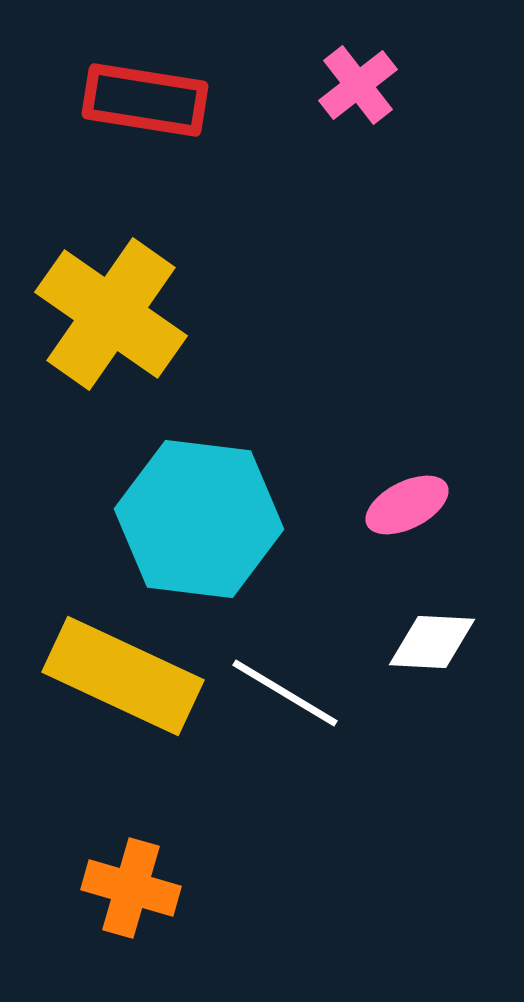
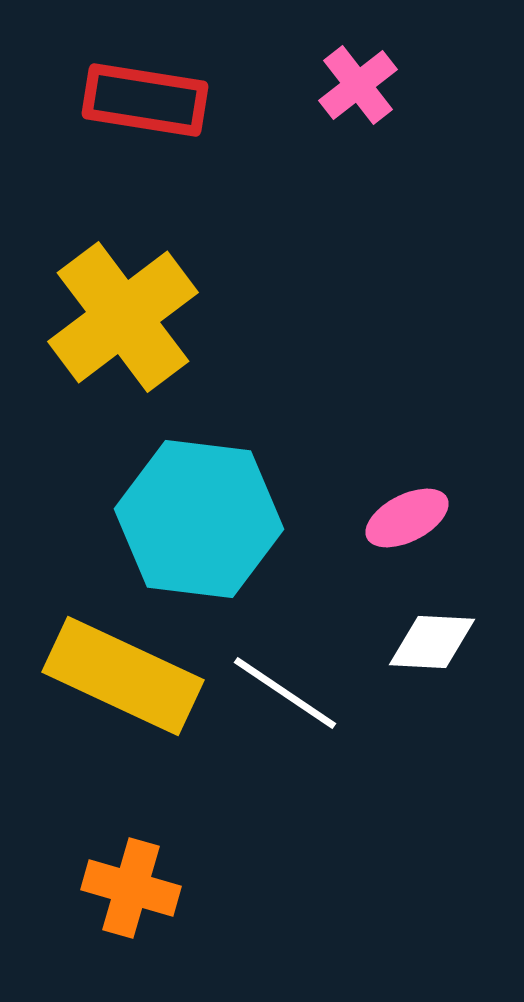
yellow cross: moved 12 px right, 3 px down; rotated 18 degrees clockwise
pink ellipse: moved 13 px down
white line: rotated 3 degrees clockwise
